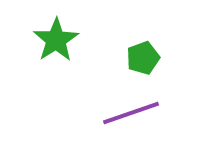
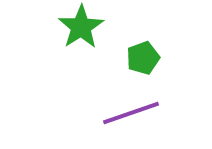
green star: moved 25 px right, 13 px up
